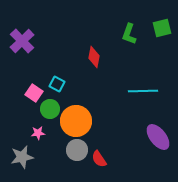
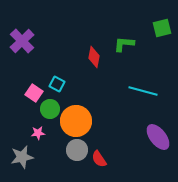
green L-shape: moved 5 px left, 10 px down; rotated 75 degrees clockwise
cyan line: rotated 16 degrees clockwise
